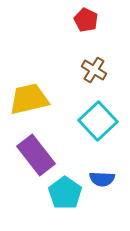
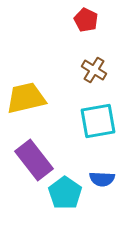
yellow trapezoid: moved 3 px left, 1 px up
cyan square: rotated 33 degrees clockwise
purple rectangle: moved 2 px left, 5 px down
